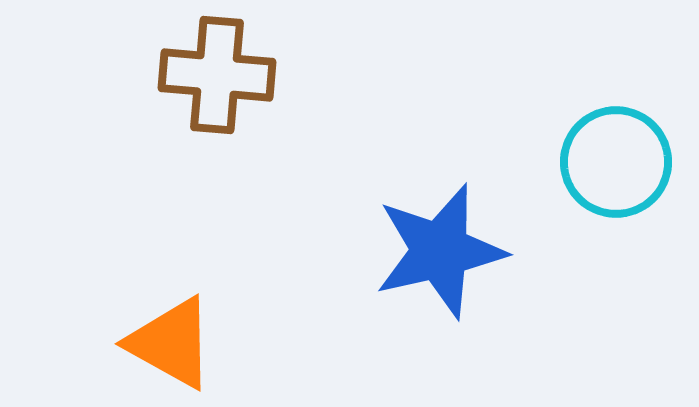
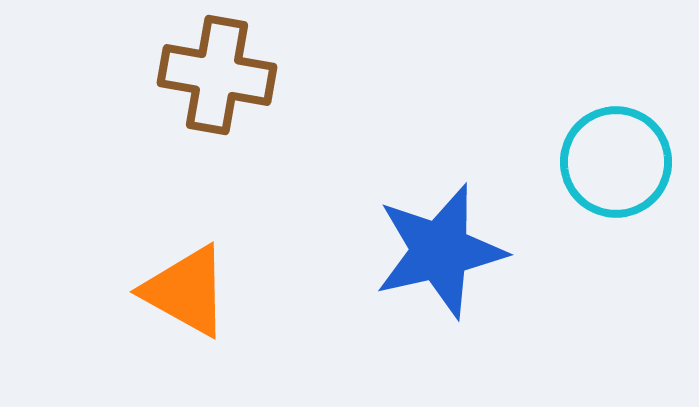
brown cross: rotated 5 degrees clockwise
orange triangle: moved 15 px right, 52 px up
